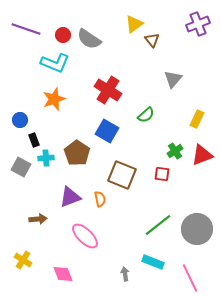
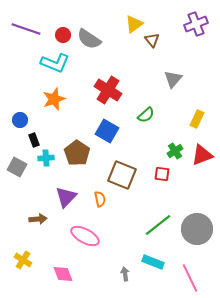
purple cross: moved 2 px left
gray square: moved 4 px left
purple triangle: moved 4 px left; rotated 25 degrees counterclockwise
pink ellipse: rotated 16 degrees counterclockwise
